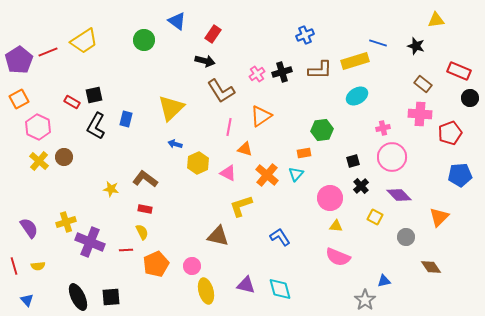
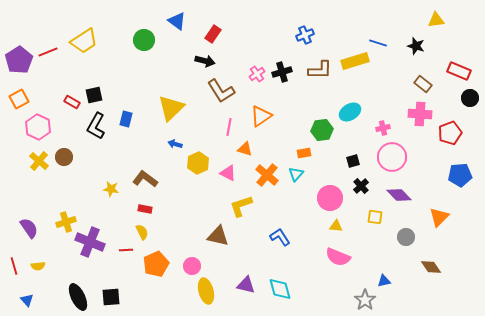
cyan ellipse at (357, 96): moved 7 px left, 16 px down
yellow square at (375, 217): rotated 21 degrees counterclockwise
